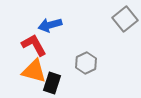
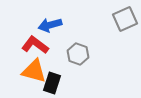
gray square: rotated 15 degrees clockwise
red L-shape: moved 1 px right; rotated 24 degrees counterclockwise
gray hexagon: moved 8 px left, 9 px up; rotated 15 degrees counterclockwise
